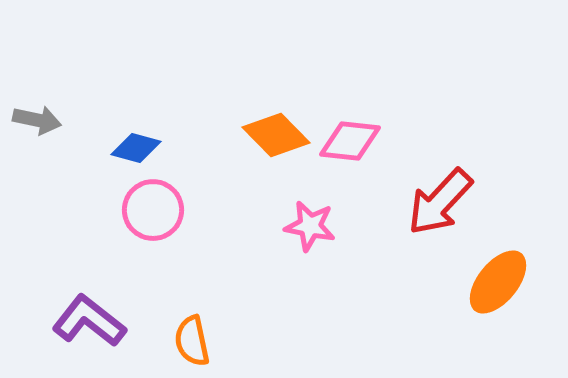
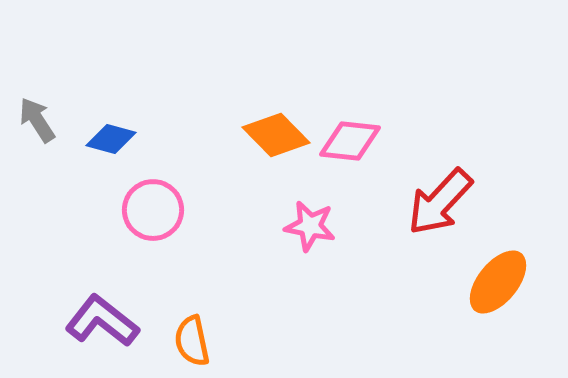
gray arrow: rotated 135 degrees counterclockwise
blue diamond: moved 25 px left, 9 px up
purple L-shape: moved 13 px right
